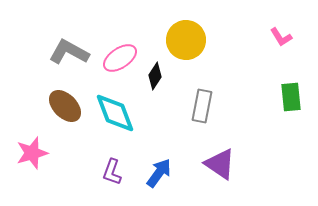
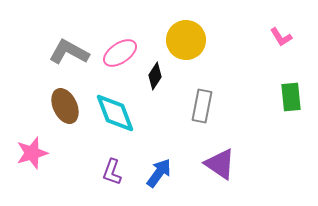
pink ellipse: moved 5 px up
brown ellipse: rotated 20 degrees clockwise
